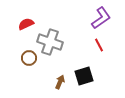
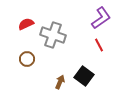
gray cross: moved 3 px right, 7 px up
brown circle: moved 2 px left, 1 px down
black square: rotated 36 degrees counterclockwise
